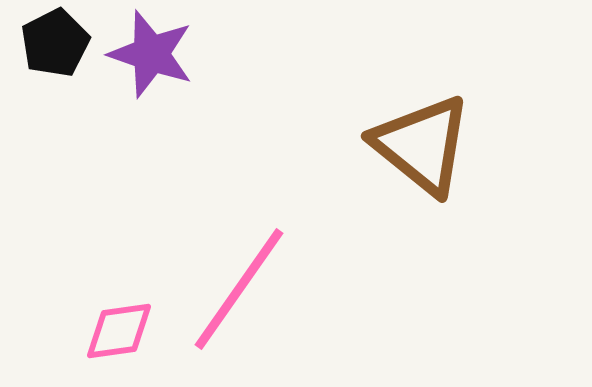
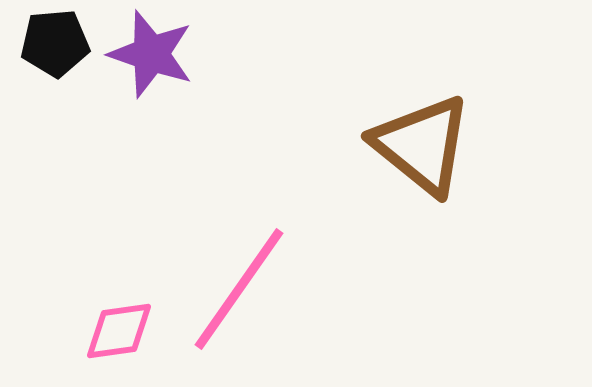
black pentagon: rotated 22 degrees clockwise
